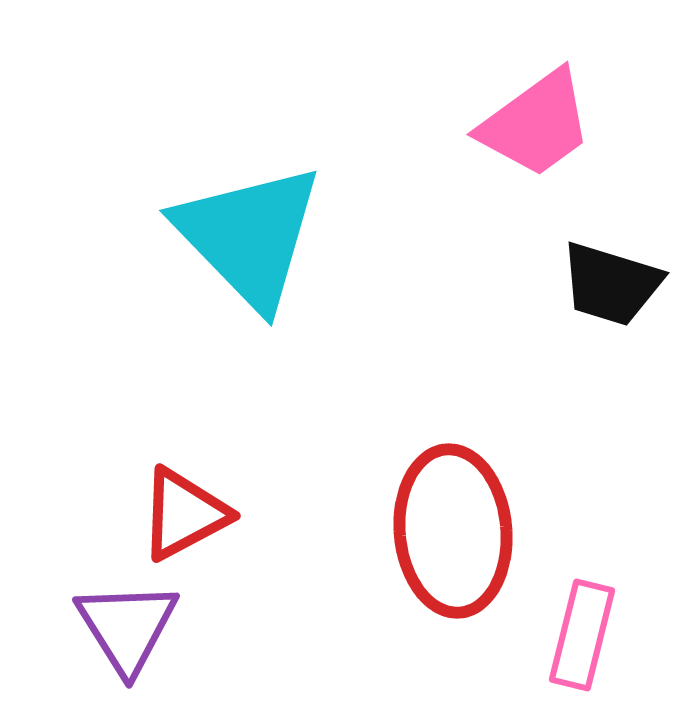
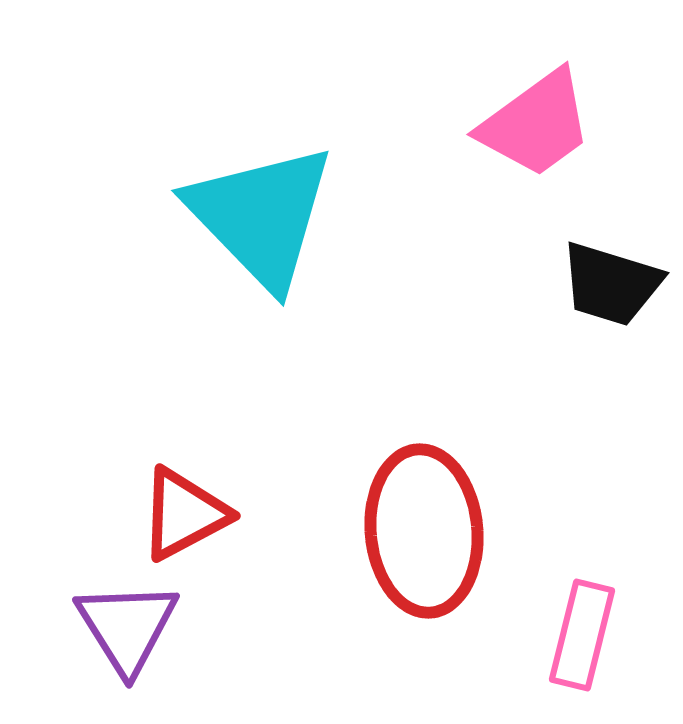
cyan triangle: moved 12 px right, 20 px up
red ellipse: moved 29 px left
